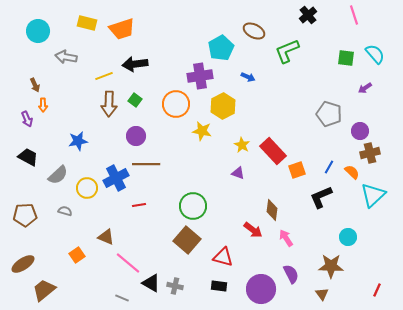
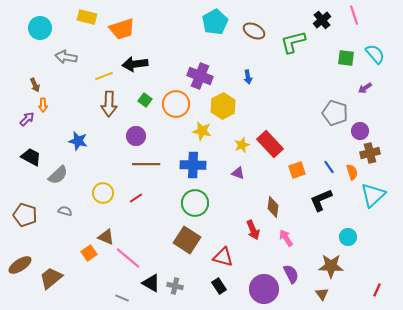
black cross at (308, 15): moved 14 px right, 5 px down
yellow rectangle at (87, 23): moved 6 px up
cyan circle at (38, 31): moved 2 px right, 3 px up
cyan pentagon at (221, 48): moved 6 px left, 26 px up
green L-shape at (287, 51): moved 6 px right, 9 px up; rotated 8 degrees clockwise
purple cross at (200, 76): rotated 30 degrees clockwise
blue arrow at (248, 77): rotated 56 degrees clockwise
green square at (135, 100): moved 10 px right
gray pentagon at (329, 114): moved 6 px right, 1 px up
purple arrow at (27, 119): rotated 112 degrees counterclockwise
blue star at (78, 141): rotated 24 degrees clockwise
yellow star at (242, 145): rotated 21 degrees clockwise
red rectangle at (273, 151): moved 3 px left, 7 px up
black trapezoid at (28, 157): moved 3 px right
blue line at (329, 167): rotated 64 degrees counterclockwise
orange semicircle at (352, 172): rotated 28 degrees clockwise
blue cross at (116, 178): moved 77 px right, 13 px up; rotated 30 degrees clockwise
yellow circle at (87, 188): moved 16 px right, 5 px down
black L-shape at (321, 197): moved 3 px down
red line at (139, 205): moved 3 px left, 7 px up; rotated 24 degrees counterclockwise
green circle at (193, 206): moved 2 px right, 3 px up
brown diamond at (272, 210): moved 1 px right, 3 px up
brown pentagon at (25, 215): rotated 20 degrees clockwise
red arrow at (253, 230): rotated 30 degrees clockwise
brown square at (187, 240): rotated 8 degrees counterclockwise
orange square at (77, 255): moved 12 px right, 2 px up
pink line at (128, 263): moved 5 px up
brown ellipse at (23, 264): moved 3 px left, 1 px down
black rectangle at (219, 286): rotated 49 degrees clockwise
purple circle at (261, 289): moved 3 px right
brown trapezoid at (44, 290): moved 7 px right, 12 px up
